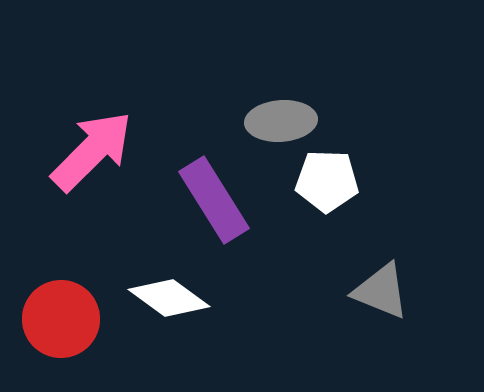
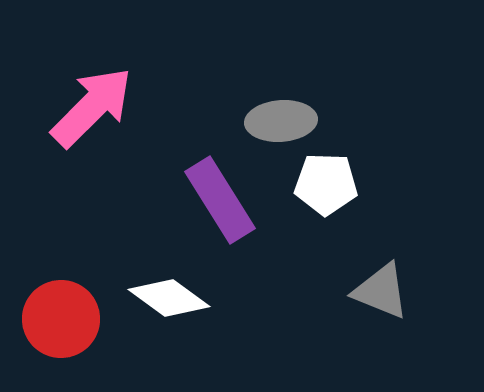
pink arrow: moved 44 px up
white pentagon: moved 1 px left, 3 px down
purple rectangle: moved 6 px right
